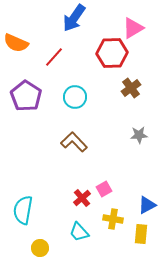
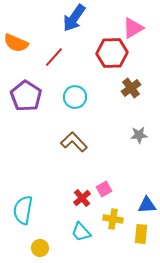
blue triangle: rotated 24 degrees clockwise
cyan trapezoid: moved 2 px right
